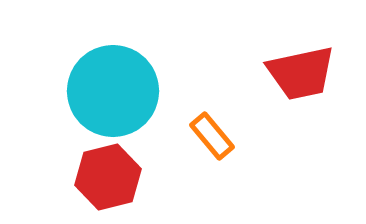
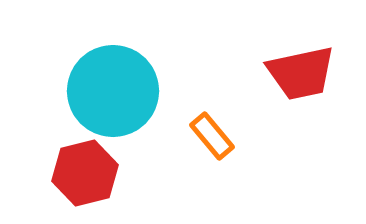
red hexagon: moved 23 px left, 4 px up
